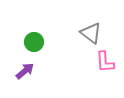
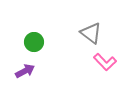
pink L-shape: rotated 40 degrees counterclockwise
purple arrow: rotated 12 degrees clockwise
